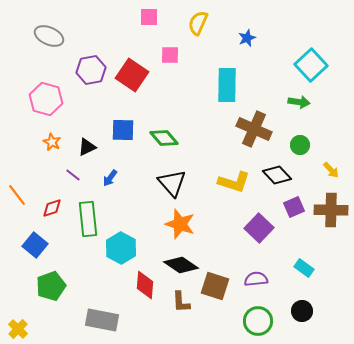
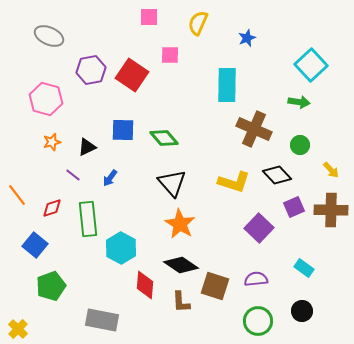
orange star at (52, 142): rotated 30 degrees clockwise
orange star at (180, 224): rotated 12 degrees clockwise
